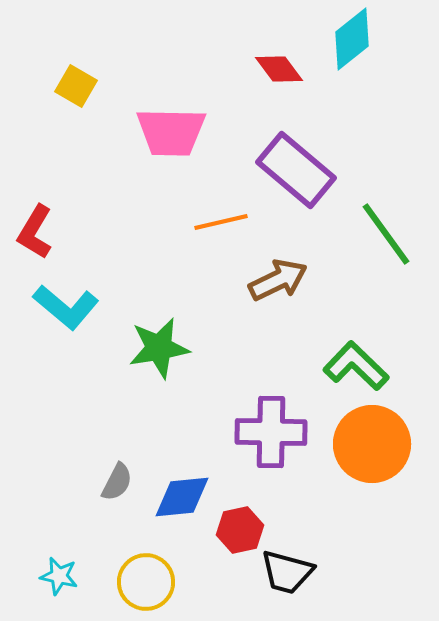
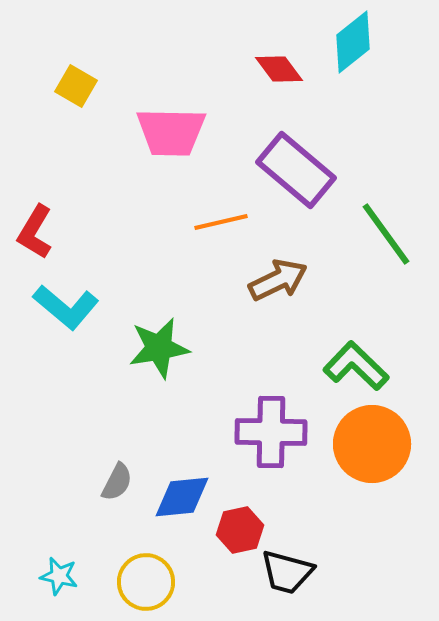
cyan diamond: moved 1 px right, 3 px down
